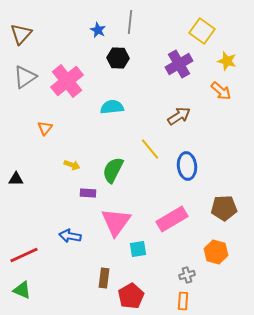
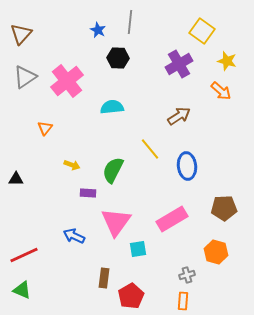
blue arrow: moved 4 px right; rotated 15 degrees clockwise
